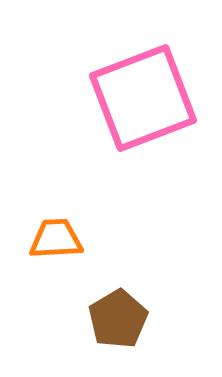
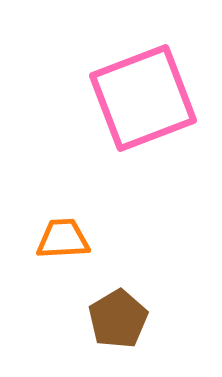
orange trapezoid: moved 7 px right
